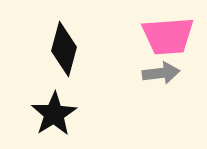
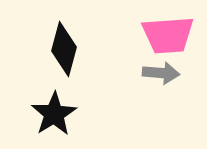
pink trapezoid: moved 1 px up
gray arrow: rotated 12 degrees clockwise
